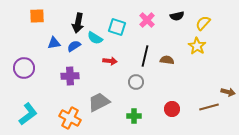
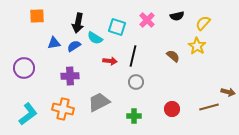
black line: moved 12 px left
brown semicircle: moved 6 px right, 4 px up; rotated 32 degrees clockwise
orange cross: moved 7 px left, 9 px up; rotated 15 degrees counterclockwise
